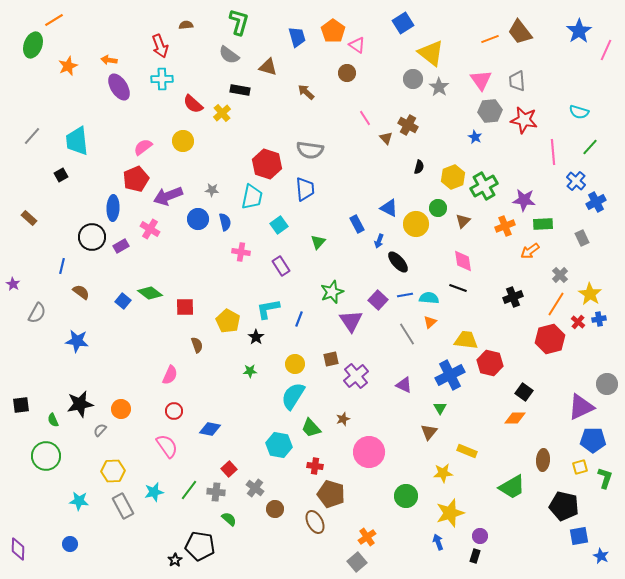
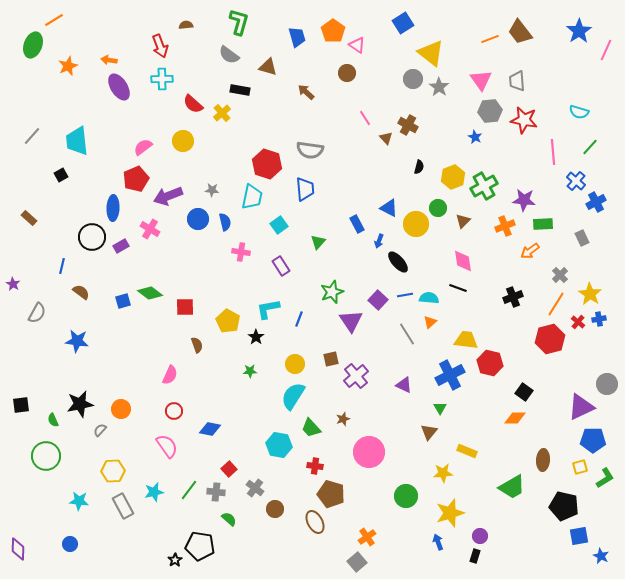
blue square at (123, 301): rotated 35 degrees clockwise
green L-shape at (605, 478): rotated 40 degrees clockwise
